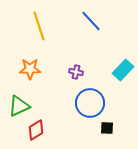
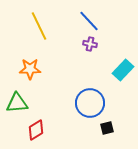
blue line: moved 2 px left
yellow line: rotated 8 degrees counterclockwise
purple cross: moved 14 px right, 28 px up
green triangle: moved 2 px left, 3 px up; rotated 20 degrees clockwise
black square: rotated 16 degrees counterclockwise
